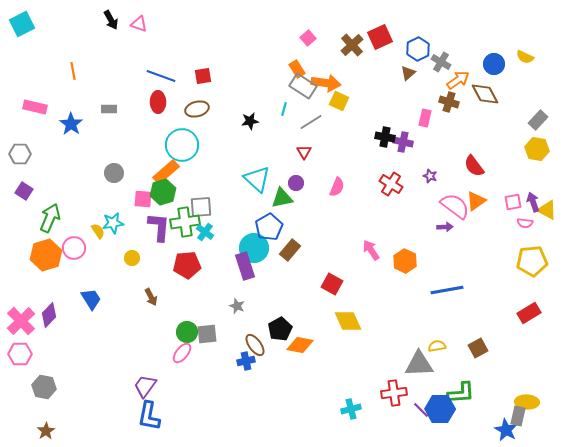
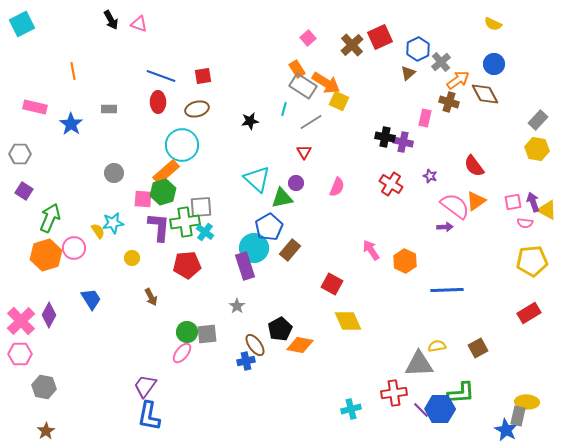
yellow semicircle at (525, 57): moved 32 px left, 33 px up
gray cross at (441, 62): rotated 18 degrees clockwise
orange arrow at (326, 83): rotated 24 degrees clockwise
blue line at (447, 290): rotated 8 degrees clockwise
gray star at (237, 306): rotated 14 degrees clockwise
purple diamond at (49, 315): rotated 15 degrees counterclockwise
